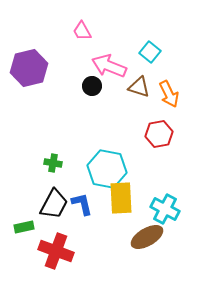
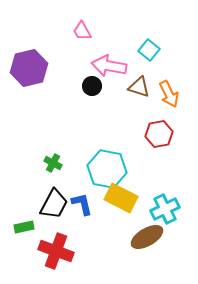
cyan square: moved 1 px left, 2 px up
pink arrow: rotated 12 degrees counterclockwise
green cross: rotated 18 degrees clockwise
yellow rectangle: rotated 60 degrees counterclockwise
cyan cross: rotated 36 degrees clockwise
